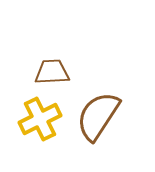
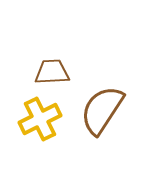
brown semicircle: moved 4 px right, 6 px up
